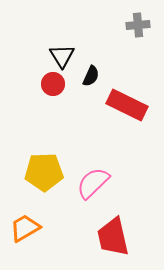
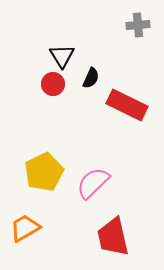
black semicircle: moved 2 px down
yellow pentagon: rotated 24 degrees counterclockwise
